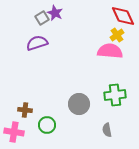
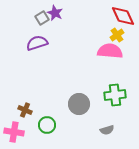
brown cross: rotated 16 degrees clockwise
gray semicircle: rotated 96 degrees counterclockwise
